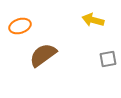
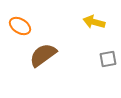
yellow arrow: moved 1 px right, 2 px down
orange ellipse: rotated 50 degrees clockwise
